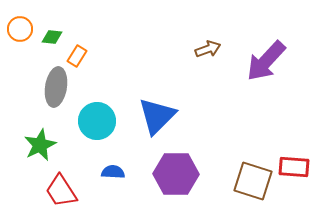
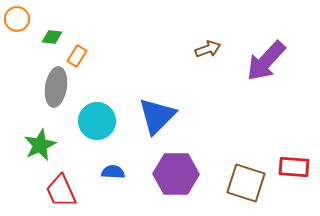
orange circle: moved 3 px left, 10 px up
brown square: moved 7 px left, 2 px down
red trapezoid: rotated 9 degrees clockwise
